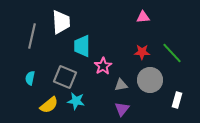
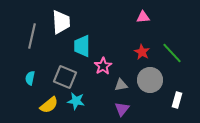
red star: rotated 28 degrees clockwise
